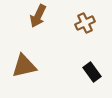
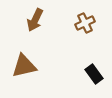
brown arrow: moved 3 px left, 4 px down
black rectangle: moved 2 px right, 2 px down
